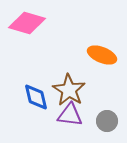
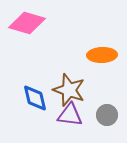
orange ellipse: rotated 24 degrees counterclockwise
brown star: rotated 12 degrees counterclockwise
blue diamond: moved 1 px left, 1 px down
gray circle: moved 6 px up
